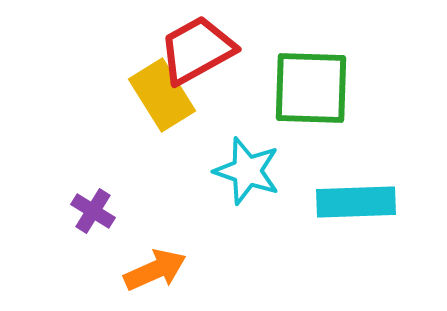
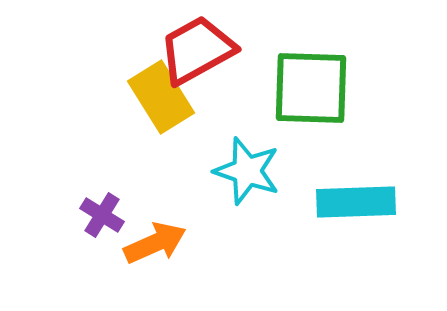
yellow rectangle: moved 1 px left, 2 px down
purple cross: moved 9 px right, 4 px down
orange arrow: moved 27 px up
